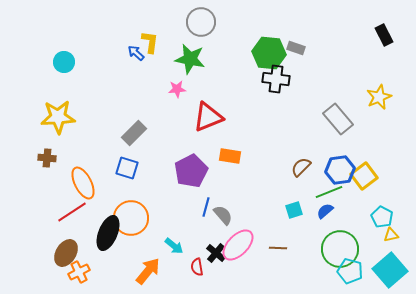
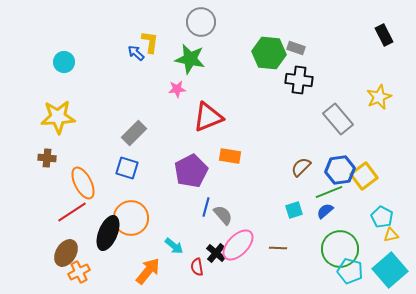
black cross at (276, 79): moved 23 px right, 1 px down
